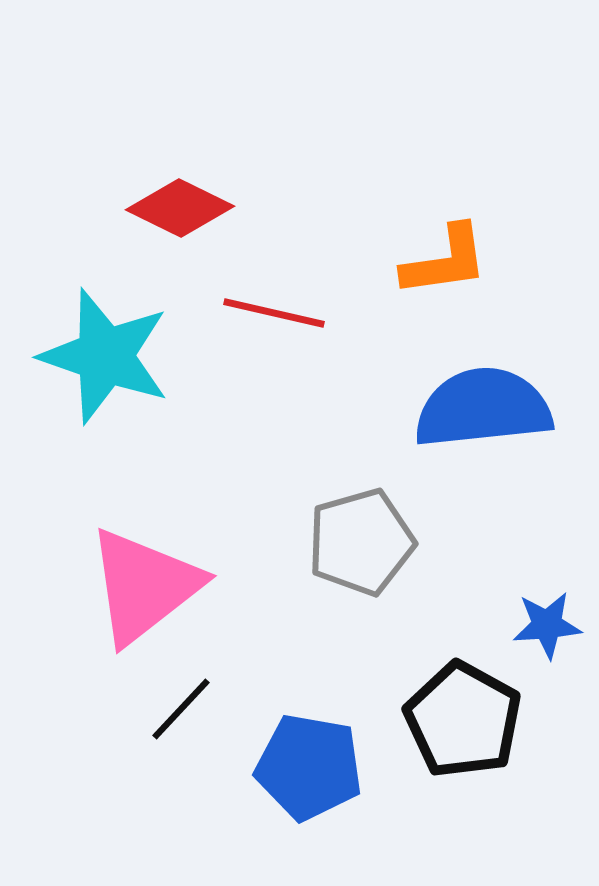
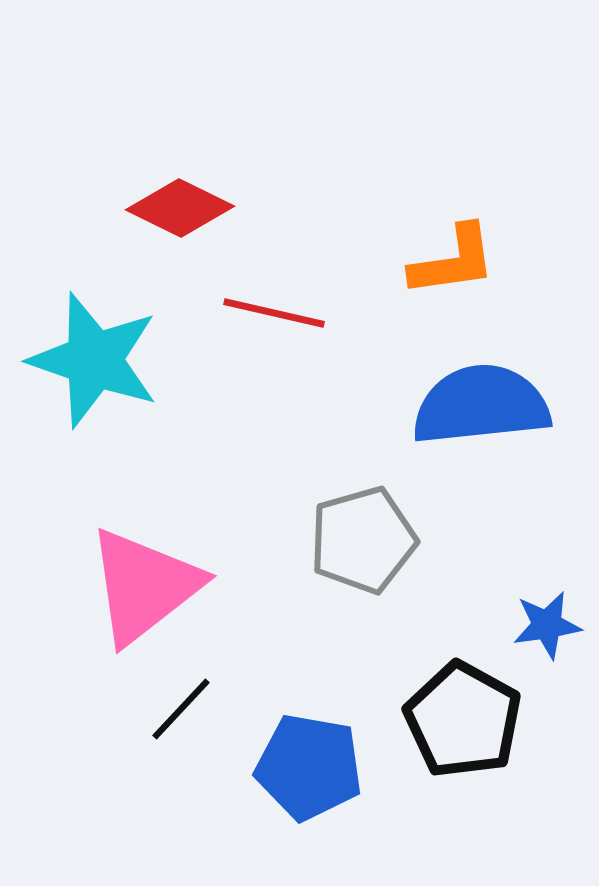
orange L-shape: moved 8 px right
cyan star: moved 11 px left, 4 px down
blue semicircle: moved 2 px left, 3 px up
gray pentagon: moved 2 px right, 2 px up
blue star: rotated 4 degrees counterclockwise
